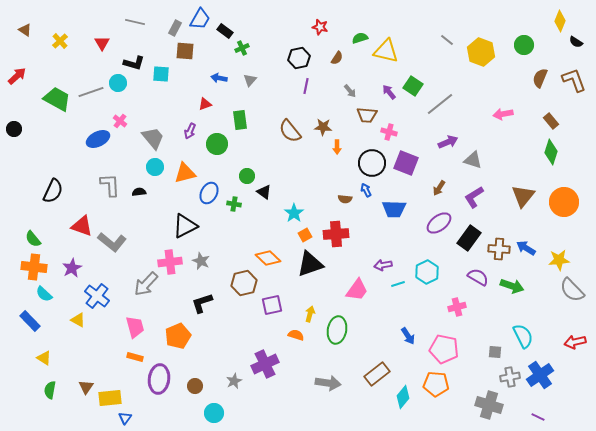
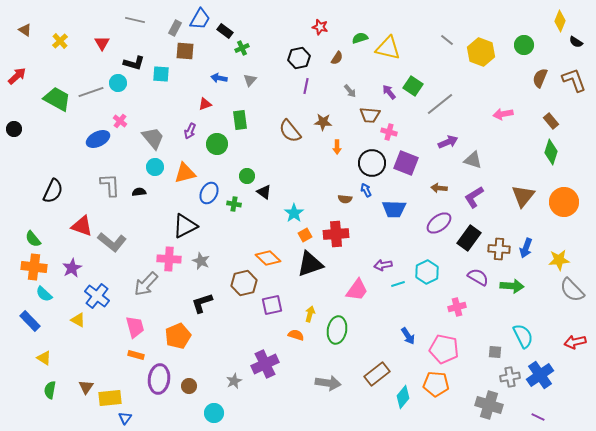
gray line at (135, 22): moved 2 px up
yellow triangle at (386, 51): moved 2 px right, 3 px up
brown trapezoid at (367, 115): moved 3 px right
brown star at (323, 127): moved 5 px up
brown arrow at (439, 188): rotated 63 degrees clockwise
blue arrow at (526, 248): rotated 102 degrees counterclockwise
pink cross at (170, 262): moved 1 px left, 3 px up; rotated 10 degrees clockwise
green arrow at (512, 286): rotated 15 degrees counterclockwise
orange rectangle at (135, 357): moved 1 px right, 2 px up
brown circle at (195, 386): moved 6 px left
